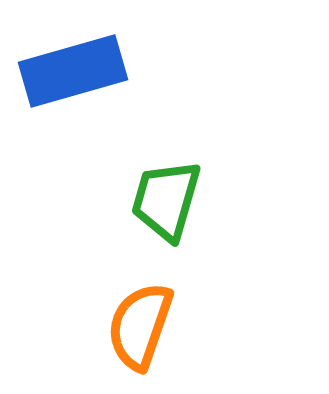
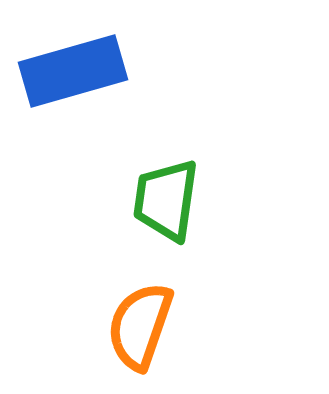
green trapezoid: rotated 8 degrees counterclockwise
